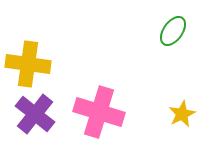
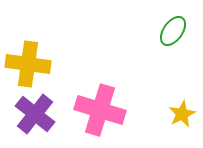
pink cross: moved 1 px right, 2 px up
